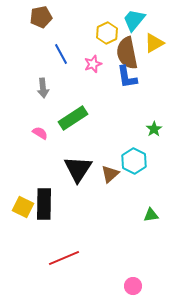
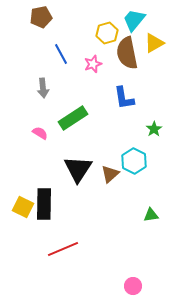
yellow hexagon: rotated 10 degrees clockwise
blue L-shape: moved 3 px left, 21 px down
red line: moved 1 px left, 9 px up
